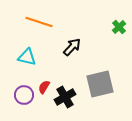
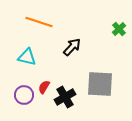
green cross: moved 2 px down
gray square: rotated 16 degrees clockwise
